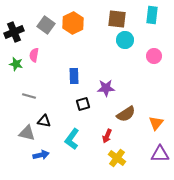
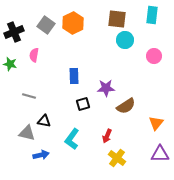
green star: moved 6 px left
brown semicircle: moved 8 px up
